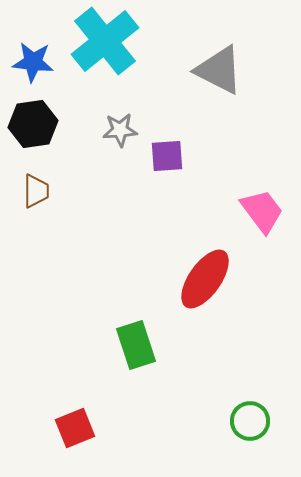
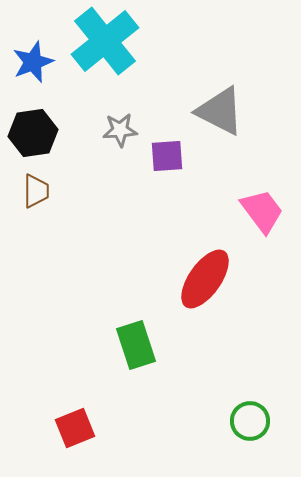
blue star: rotated 27 degrees counterclockwise
gray triangle: moved 1 px right, 41 px down
black hexagon: moved 9 px down
